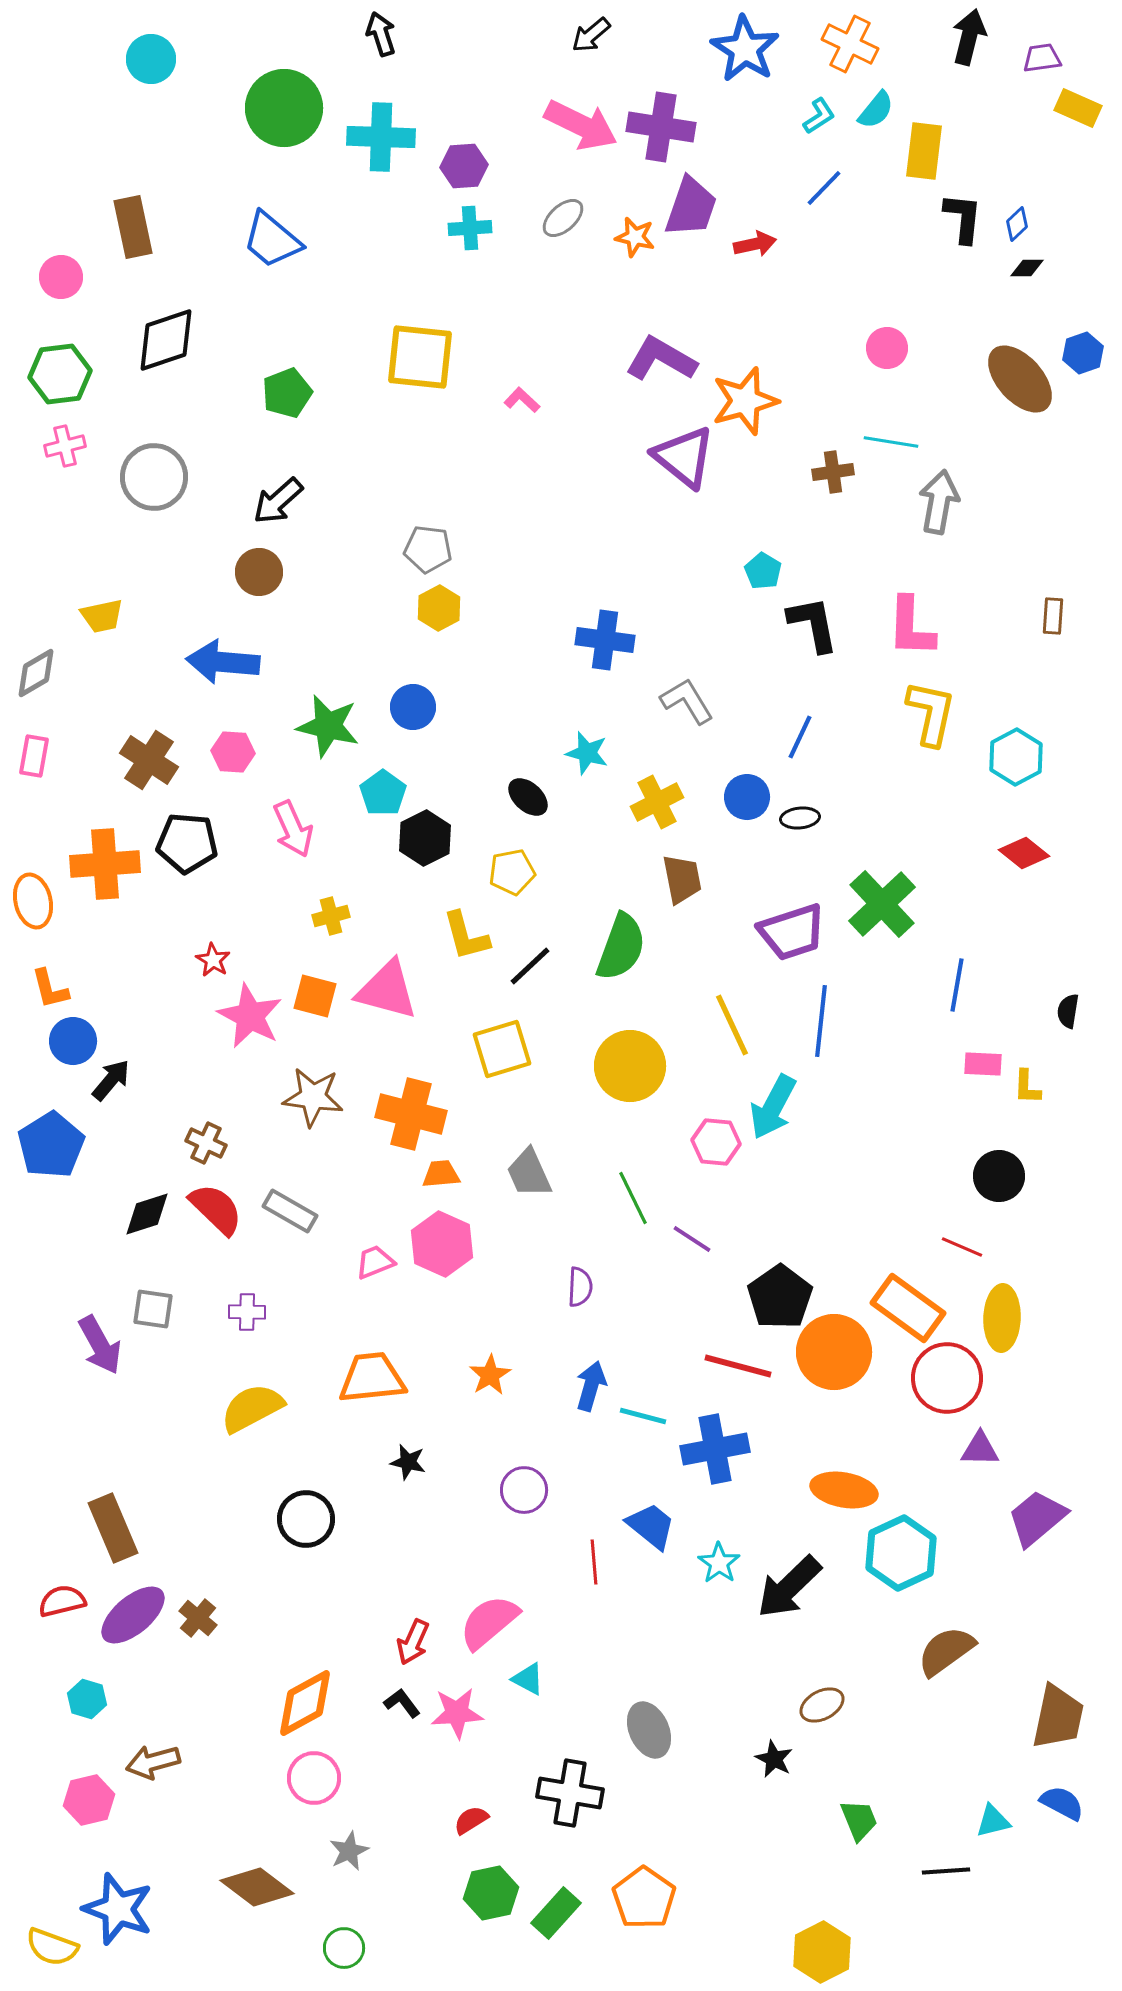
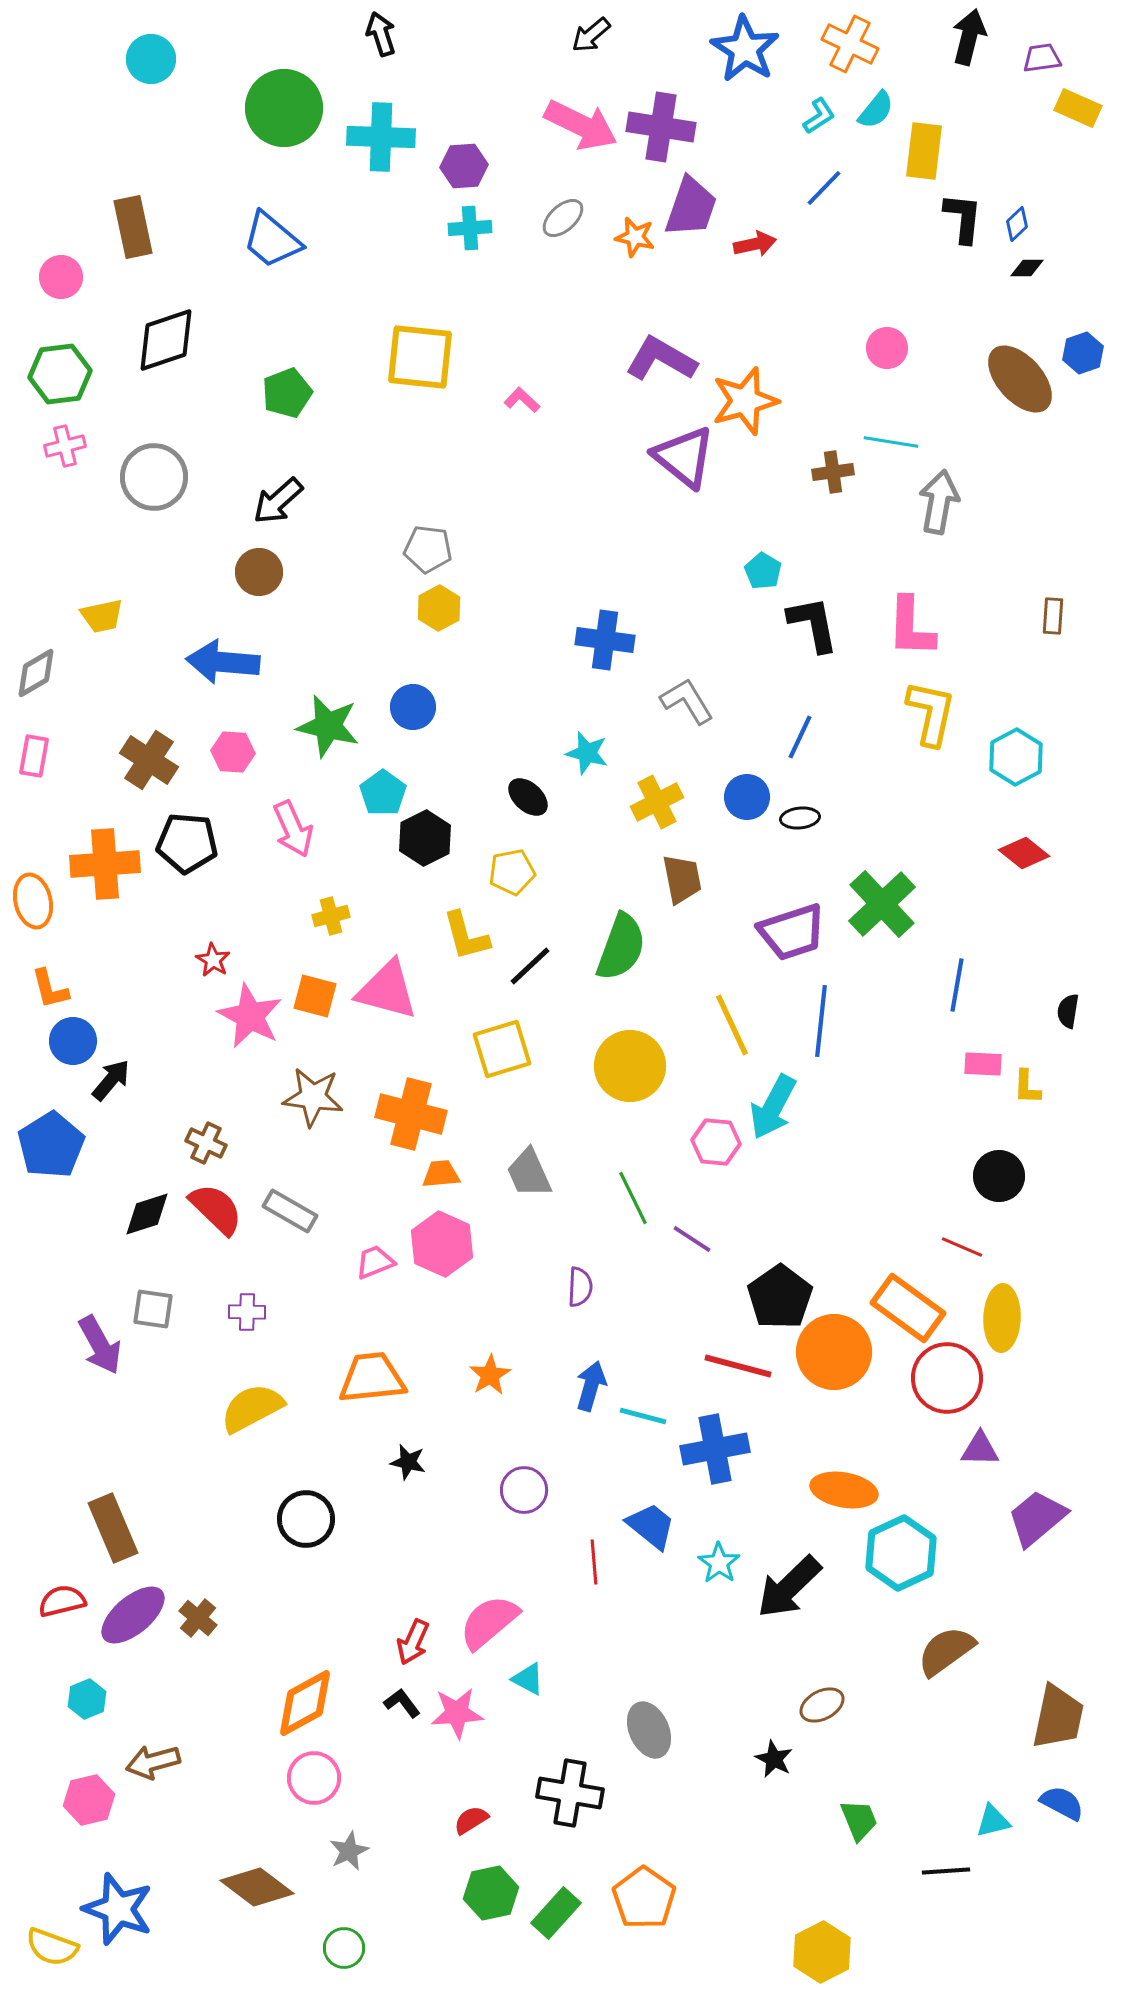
cyan hexagon at (87, 1699): rotated 21 degrees clockwise
